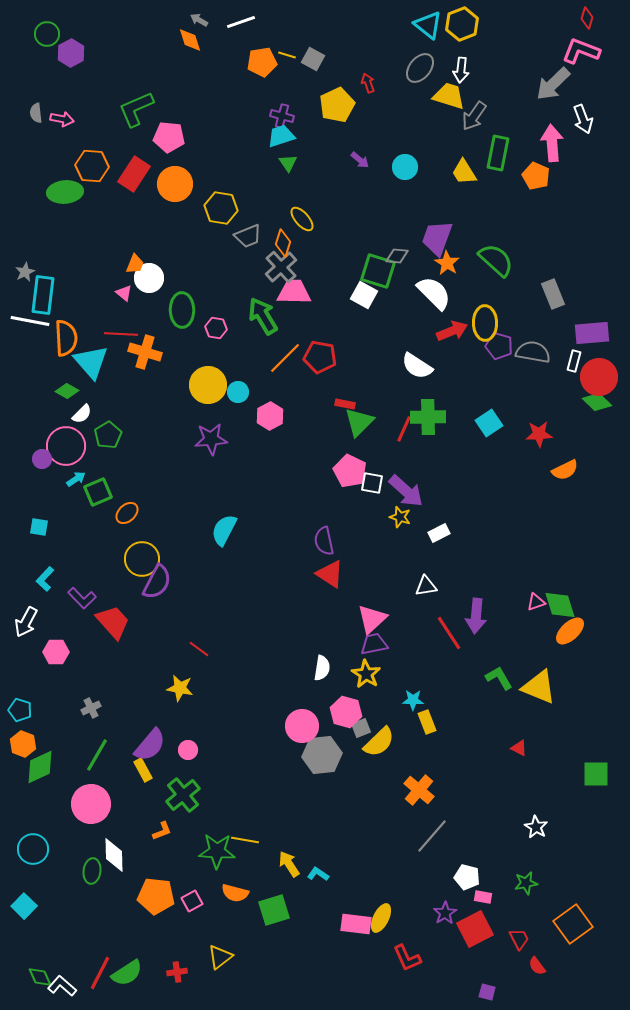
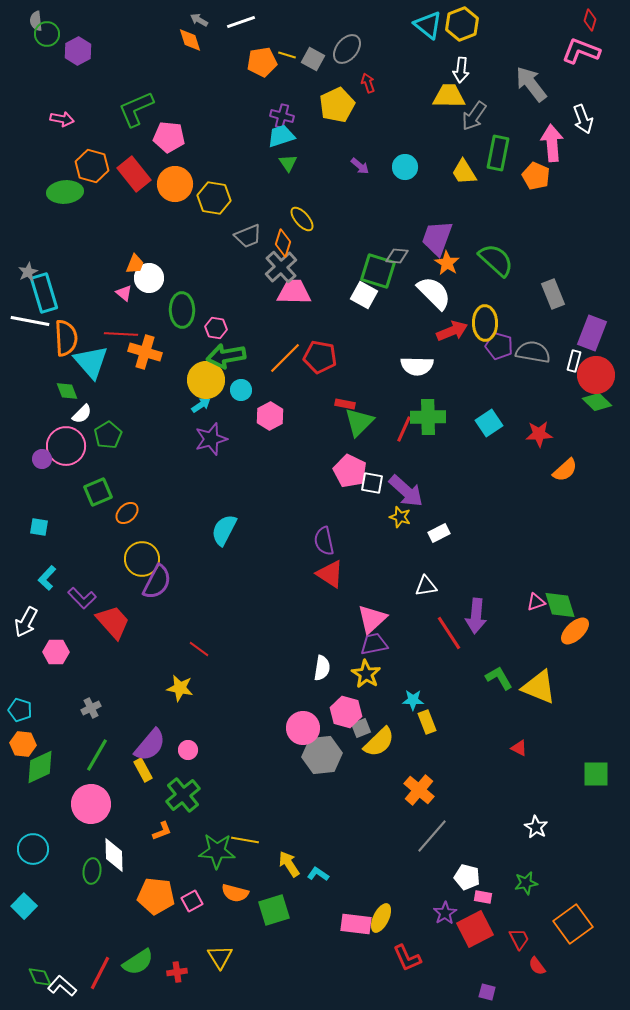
red diamond at (587, 18): moved 3 px right, 2 px down
purple hexagon at (71, 53): moved 7 px right, 2 px up
gray ellipse at (420, 68): moved 73 px left, 19 px up
gray arrow at (553, 84): moved 22 px left; rotated 96 degrees clockwise
yellow trapezoid at (449, 96): rotated 16 degrees counterclockwise
gray semicircle at (36, 113): moved 92 px up
purple arrow at (360, 160): moved 6 px down
orange hexagon at (92, 166): rotated 12 degrees clockwise
red rectangle at (134, 174): rotated 72 degrees counterclockwise
yellow hexagon at (221, 208): moved 7 px left, 10 px up
gray star at (25, 272): moved 3 px right
cyan rectangle at (43, 295): moved 1 px right, 2 px up; rotated 24 degrees counterclockwise
green arrow at (263, 316): moved 37 px left, 40 px down; rotated 69 degrees counterclockwise
purple rectangle at (592, 333): rotated 64 degrees counterclockwise
white semicircle at (417, 366): rotated 32 degrees counterclockwise
red circle at (599, 377): moved 3 px left, 2 px up
yellow circle at (208, 385): moved 2 px left, 5 px up
green diamond at (67, 391): rotated 40 degrees clockwise
cyan circle at (238, 392): moved 3 px right, 2 px up
purple star at (211, 439): rotated 12 degrees counterclockwise
orange semicircle at (565, 470): rotated 16 degrees counterclockwise
cyan arrow at (76, 479): moved 125 px right, 74 px up
cyan L-shape at (45, 579): moved 2 px right, 1 px up
orange ellipse at (570, 631): moved 5 px right
pink circle at (302, 726): moved 1 px right, 2 px down
orange hexagon at (23, 744): rotated 15 degrees counterclockwise
yellow triangle at (220, 957): rotated 24 degrees counterclockwise
green semicircle at (127, 973): moved 11 px right, 11 px up
